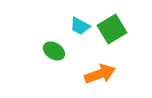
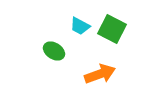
green square: rotated 32 degrees counterclockwise
